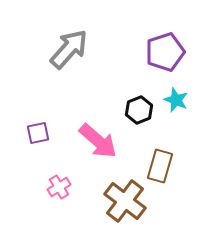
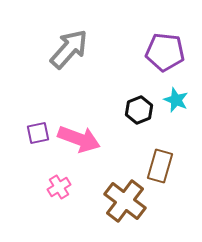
purple pentagon: rotated 24 degrees clockwise
pink arrow: moved 19 px left, 2 px up; rotated 21 degrees counterclockwise
